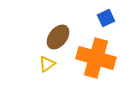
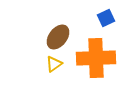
orange cross: rotated 18 degrees counterclockwise
yellow triangle: moved 7 px right
